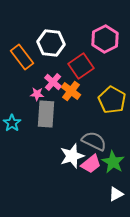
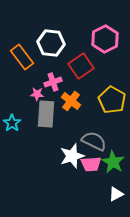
pink cross: rotated 30 degrees clockwise
orange cross: moved 10 px down
pink trapezoid: rotated 35 degrees clockwise
